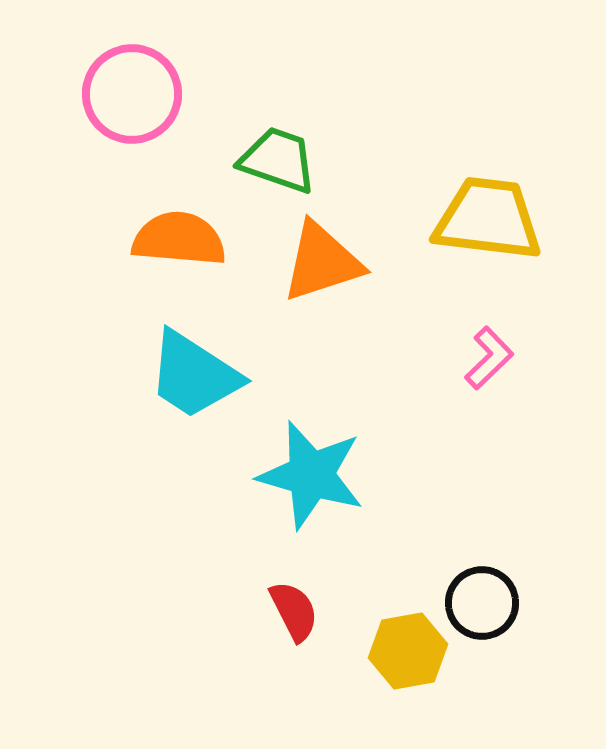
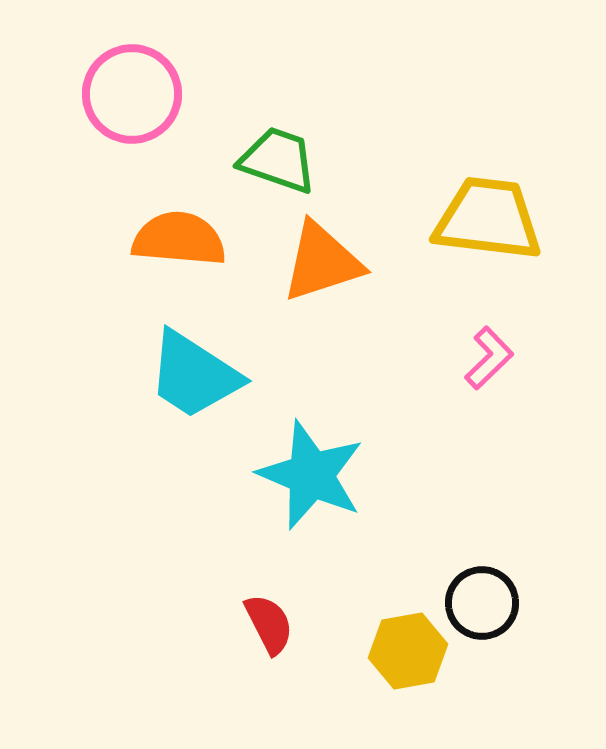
cyan star: rotated 7 degrees clockwise
red semicircle: moved 25 px left, 13 px down
